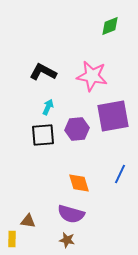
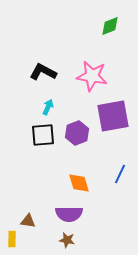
purple hexagon: moved 4 px down; rotated 15 degrees counterclockwise
purple semicircle: moved 2 px left; rotated 16 degrees counterclockwise
